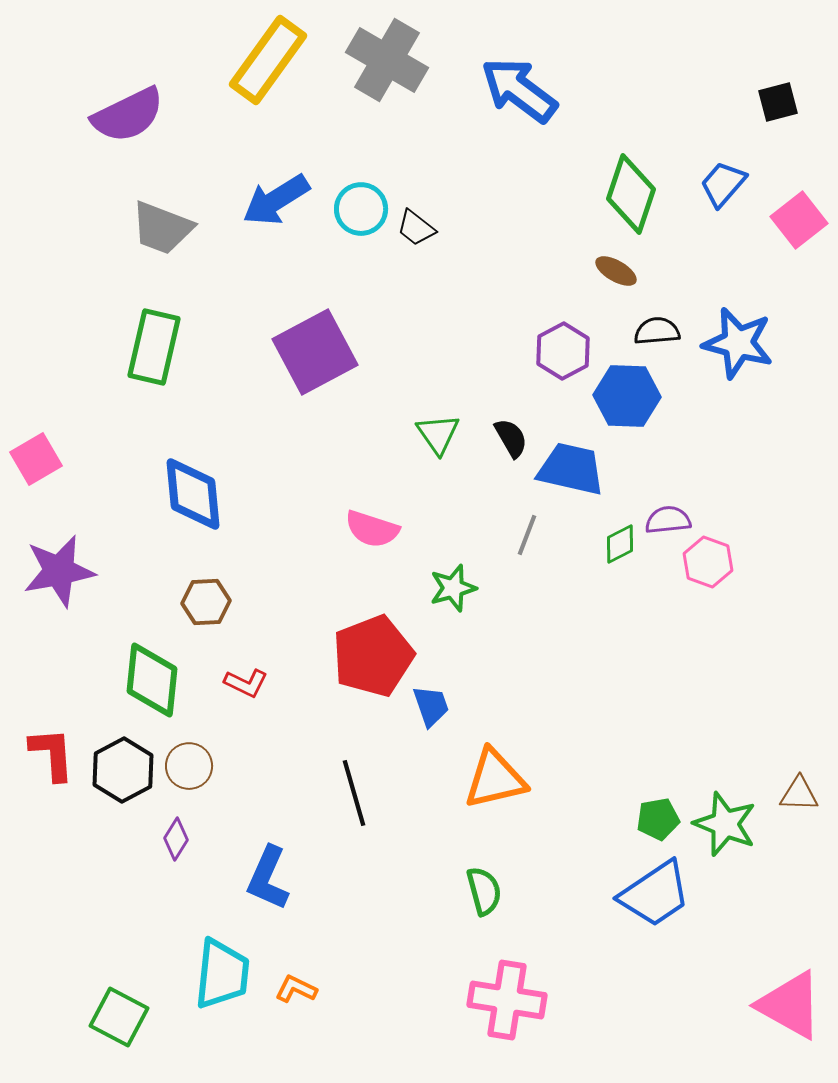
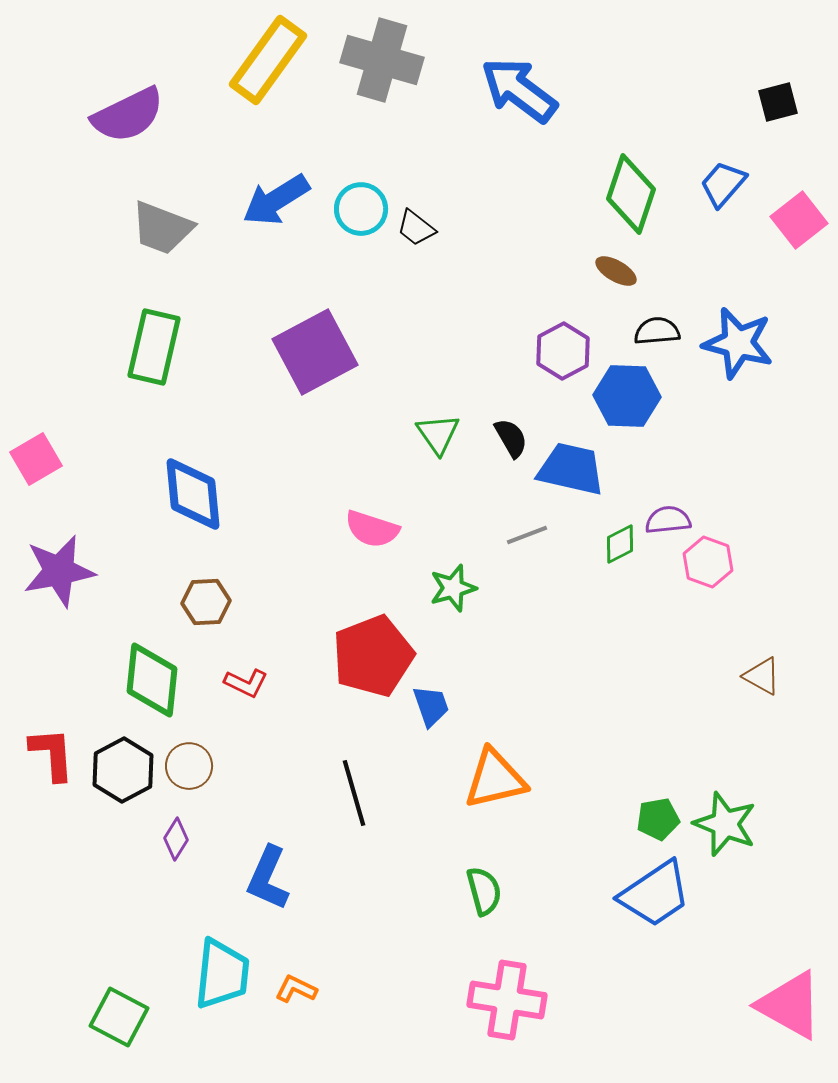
gray cross at (387, 60): moved 5 px left; rotated 14 degrees counterclockwise
gray line at (527, 535): rotated 48 degrees clockwise
brown triangle at (799, 794): moved 37 px left, 118 px up; rotated 27 degrees clockwise
